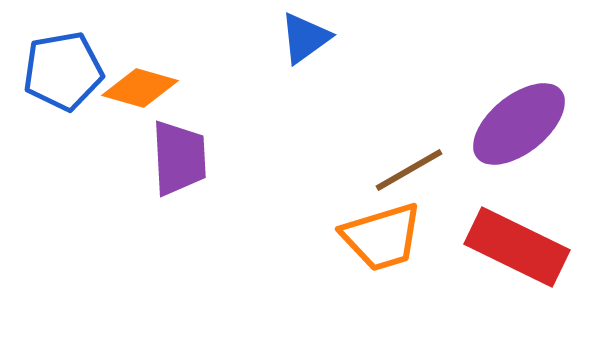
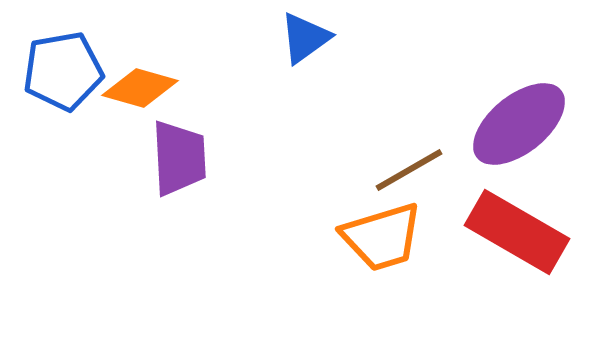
red rectangle: moved 15 px up; rotated 4 degrees clockwise
